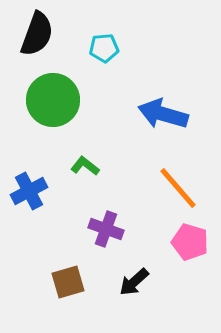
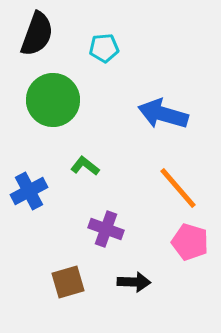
black arrow: rotated 136 degrees counterclockwise
